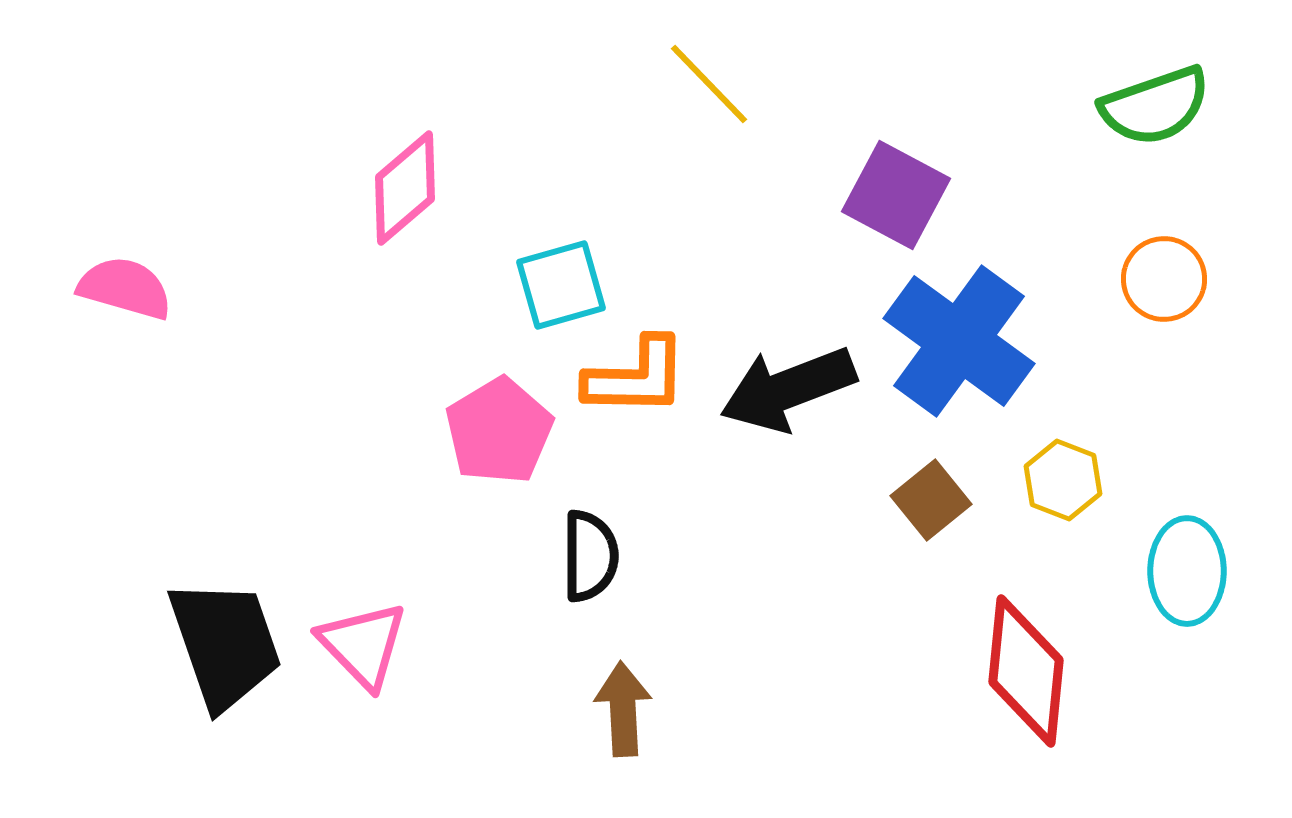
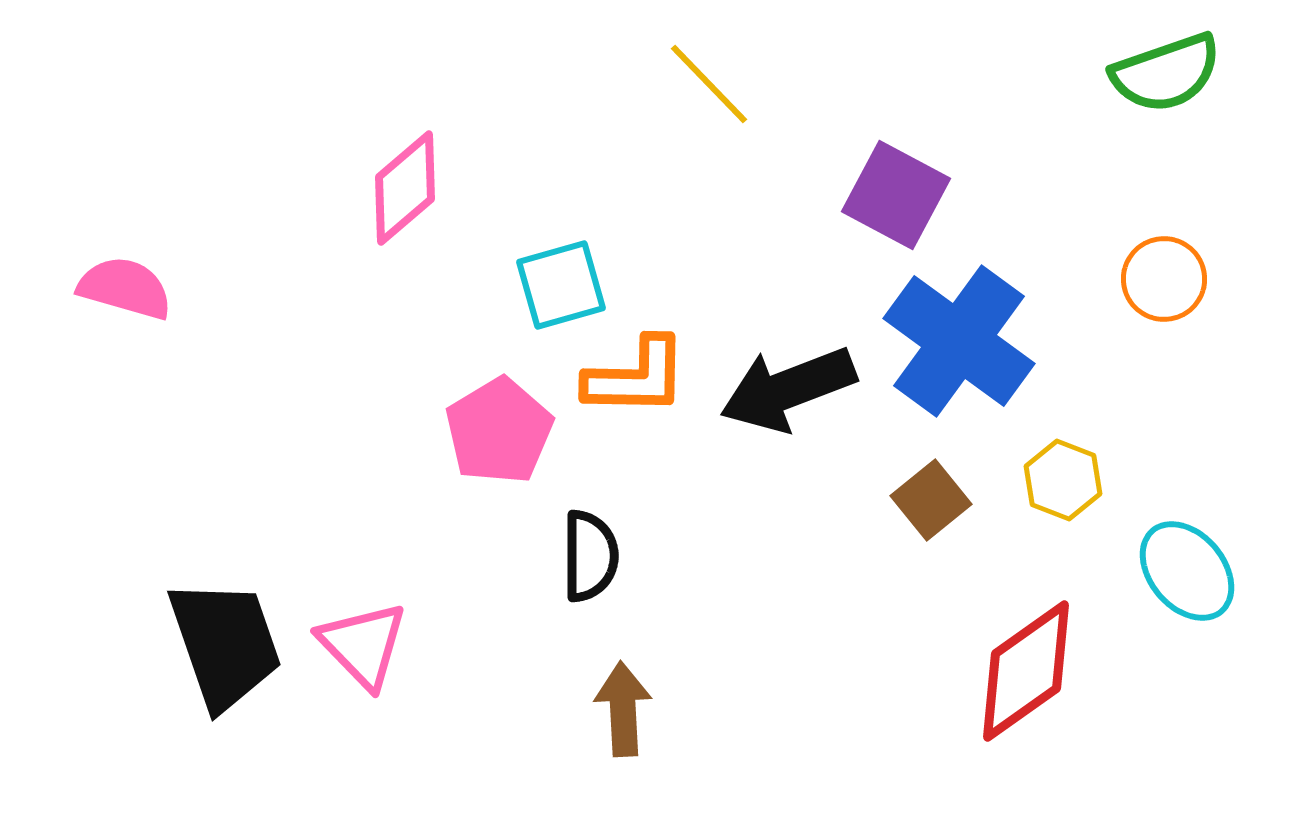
green semicircle: moved 11 px right, 33 px up
cyan ellipse: rotated 40 degrees counterclockwise
red diamond: rotated 49 degrees clockwise
